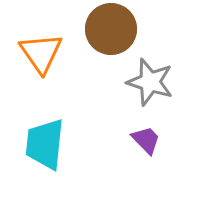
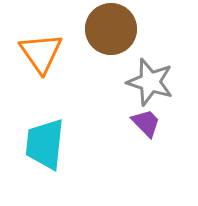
purple trapezoid: moved 17 px up
